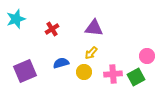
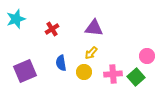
blue semicircle: rotated 84 degrees counterclockwise
green square: rotated 12 degrees counterclockwise
